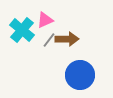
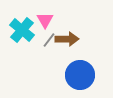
pink triangle: rotated 36 degrees counterclockwise
